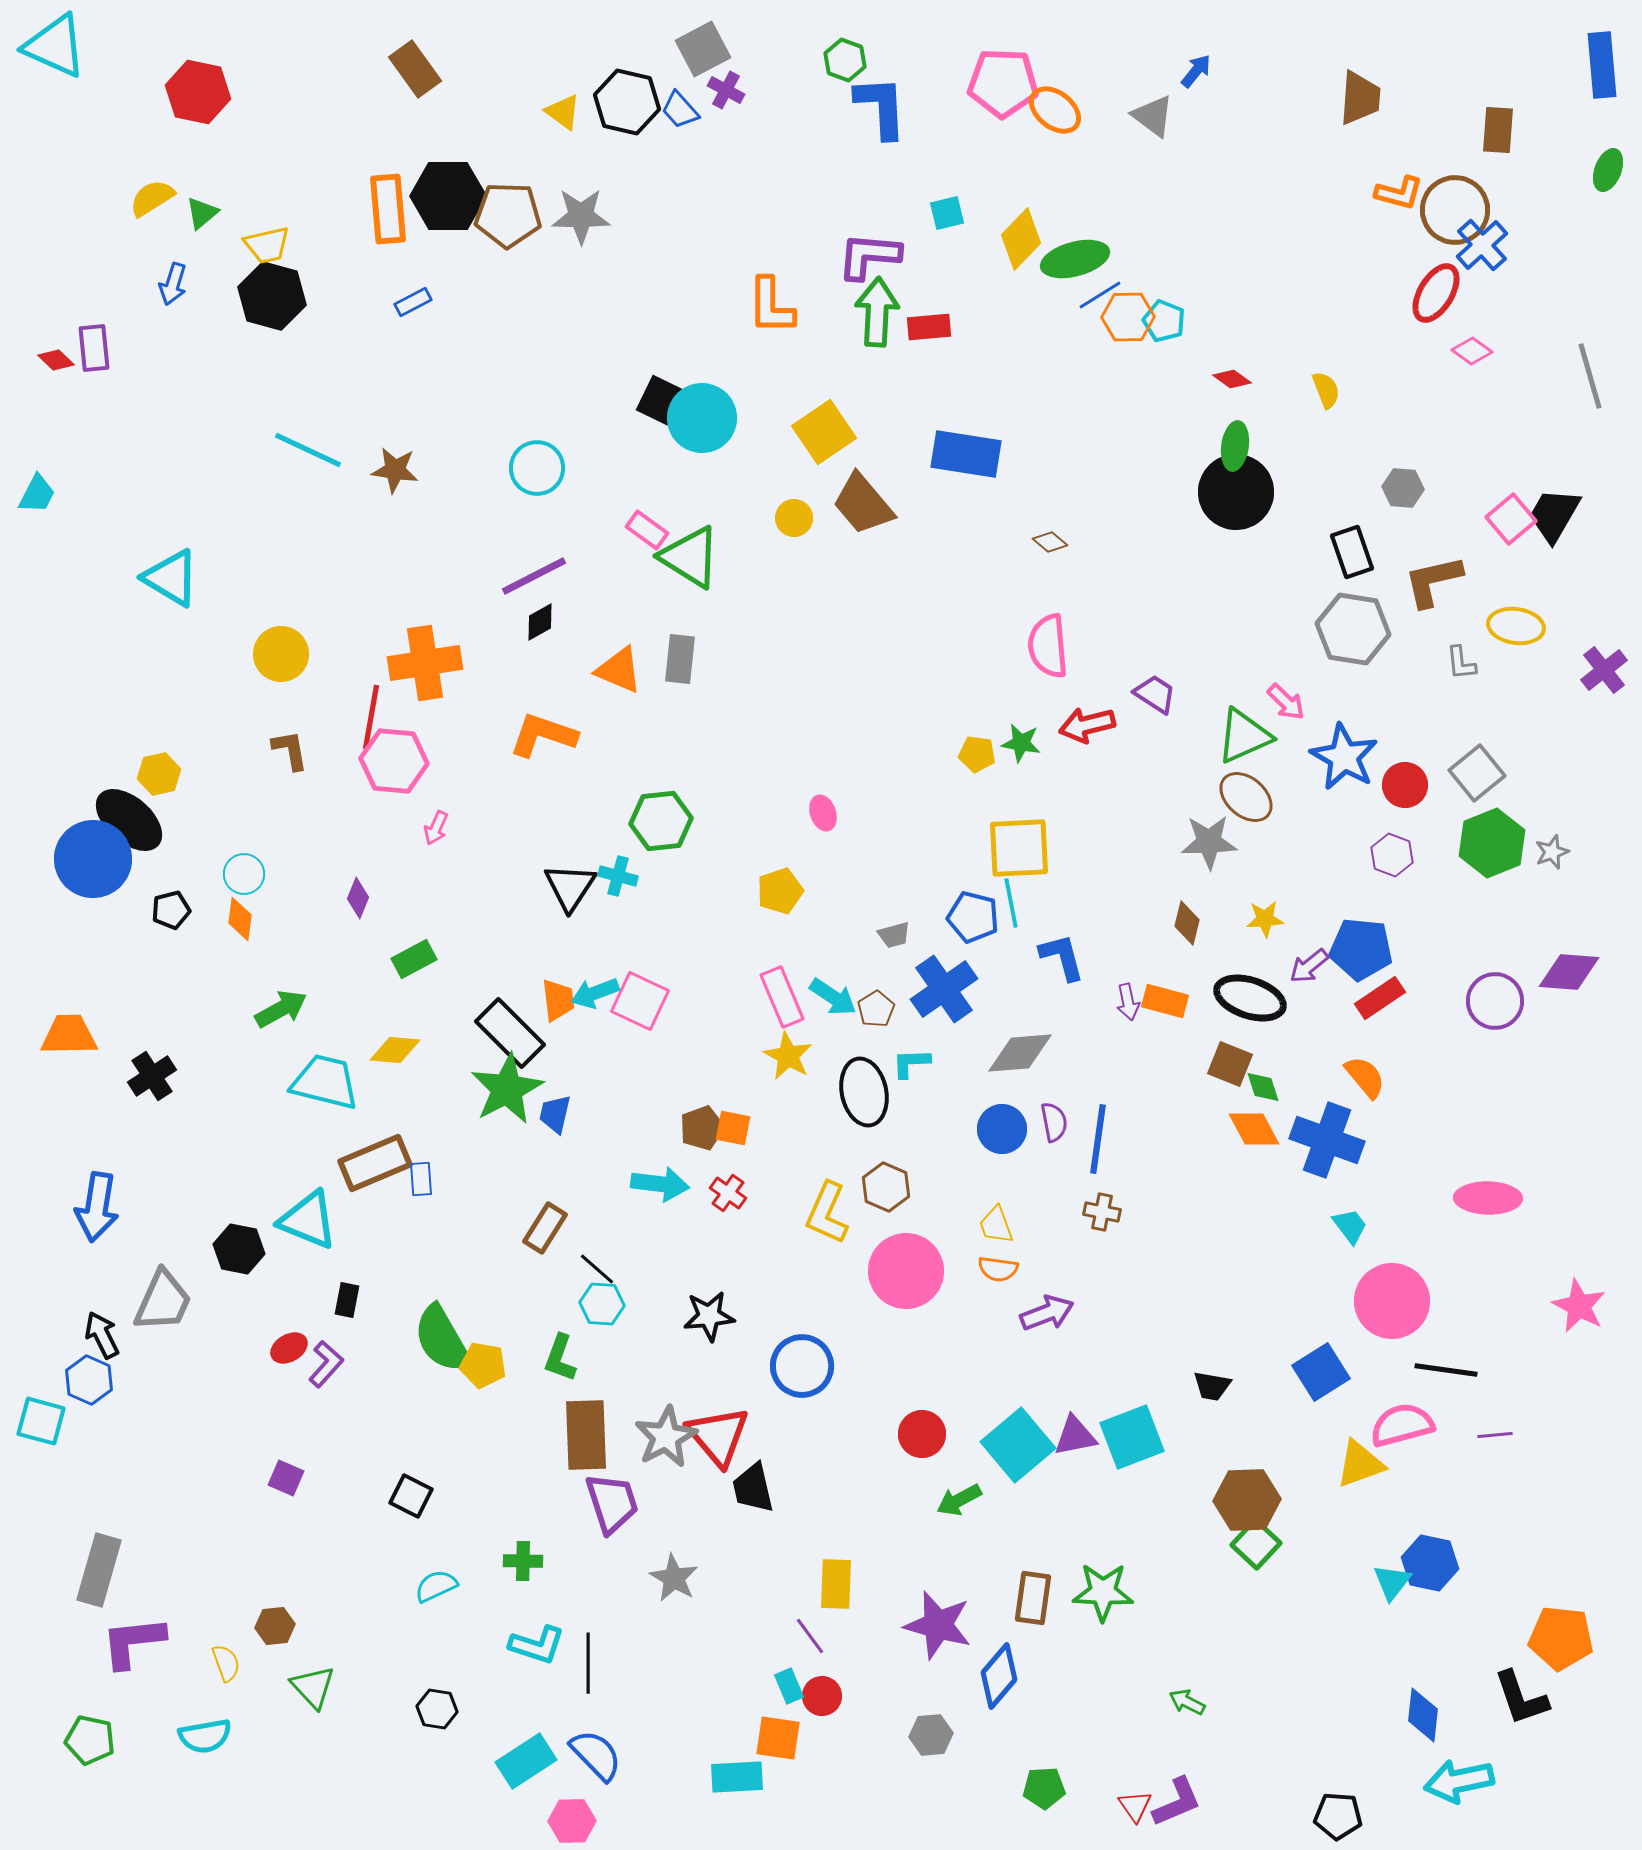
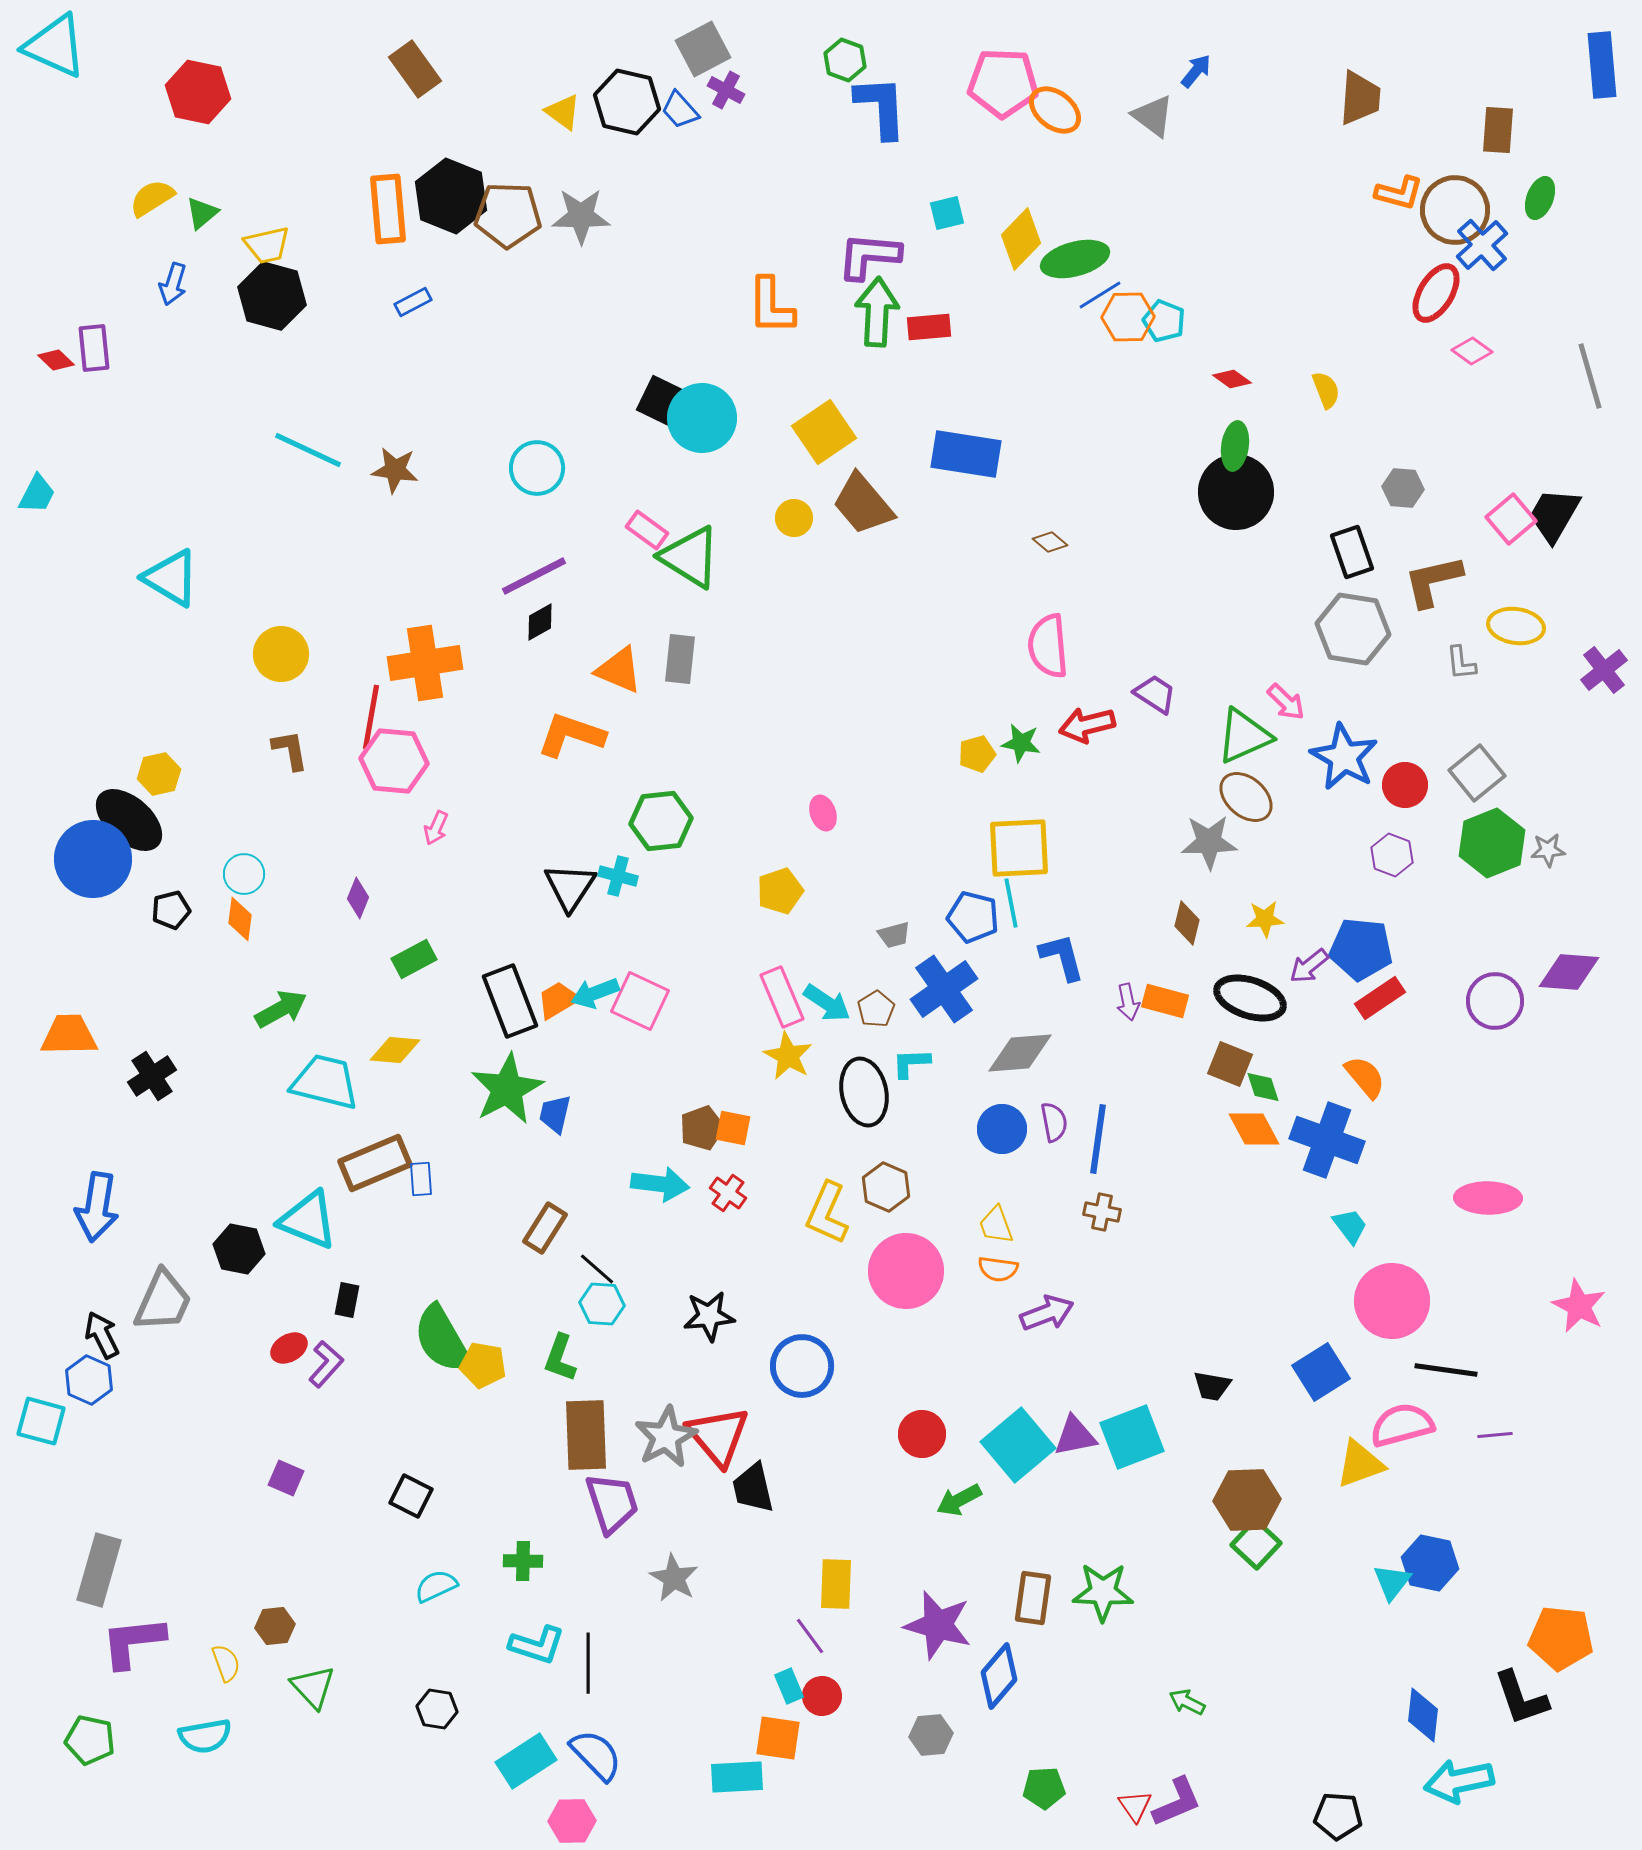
green ellipse at (1608, 170): moved 68 px left, 28 px down
black hexagon at (448, 196): moved 3 px right; rotated 22 degrees clockwise
orange L-shape at (543, 735): moved 28 px right
yellow pentagon at (977, 754): rotated 24 degrees counterclockwise
gray star at (1552, 852): moved 4 px left, 2 px up; rotated 16 degrees clockwise
cyan arrow at (833, 997): moved 6 px left, 6 px down
orange trapezoid at (558, 1000): rotated 114 degrees counterclockwise
black rectangle at (510, 1033): moved 32 px up; rotated 24 degrees clockwise
